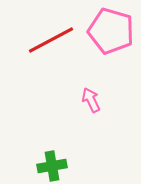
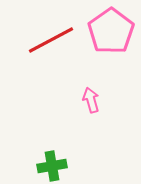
pink pentagon: rotated 21 degrees clockwise
pink arrow: rotated 10 degrees clockwise
